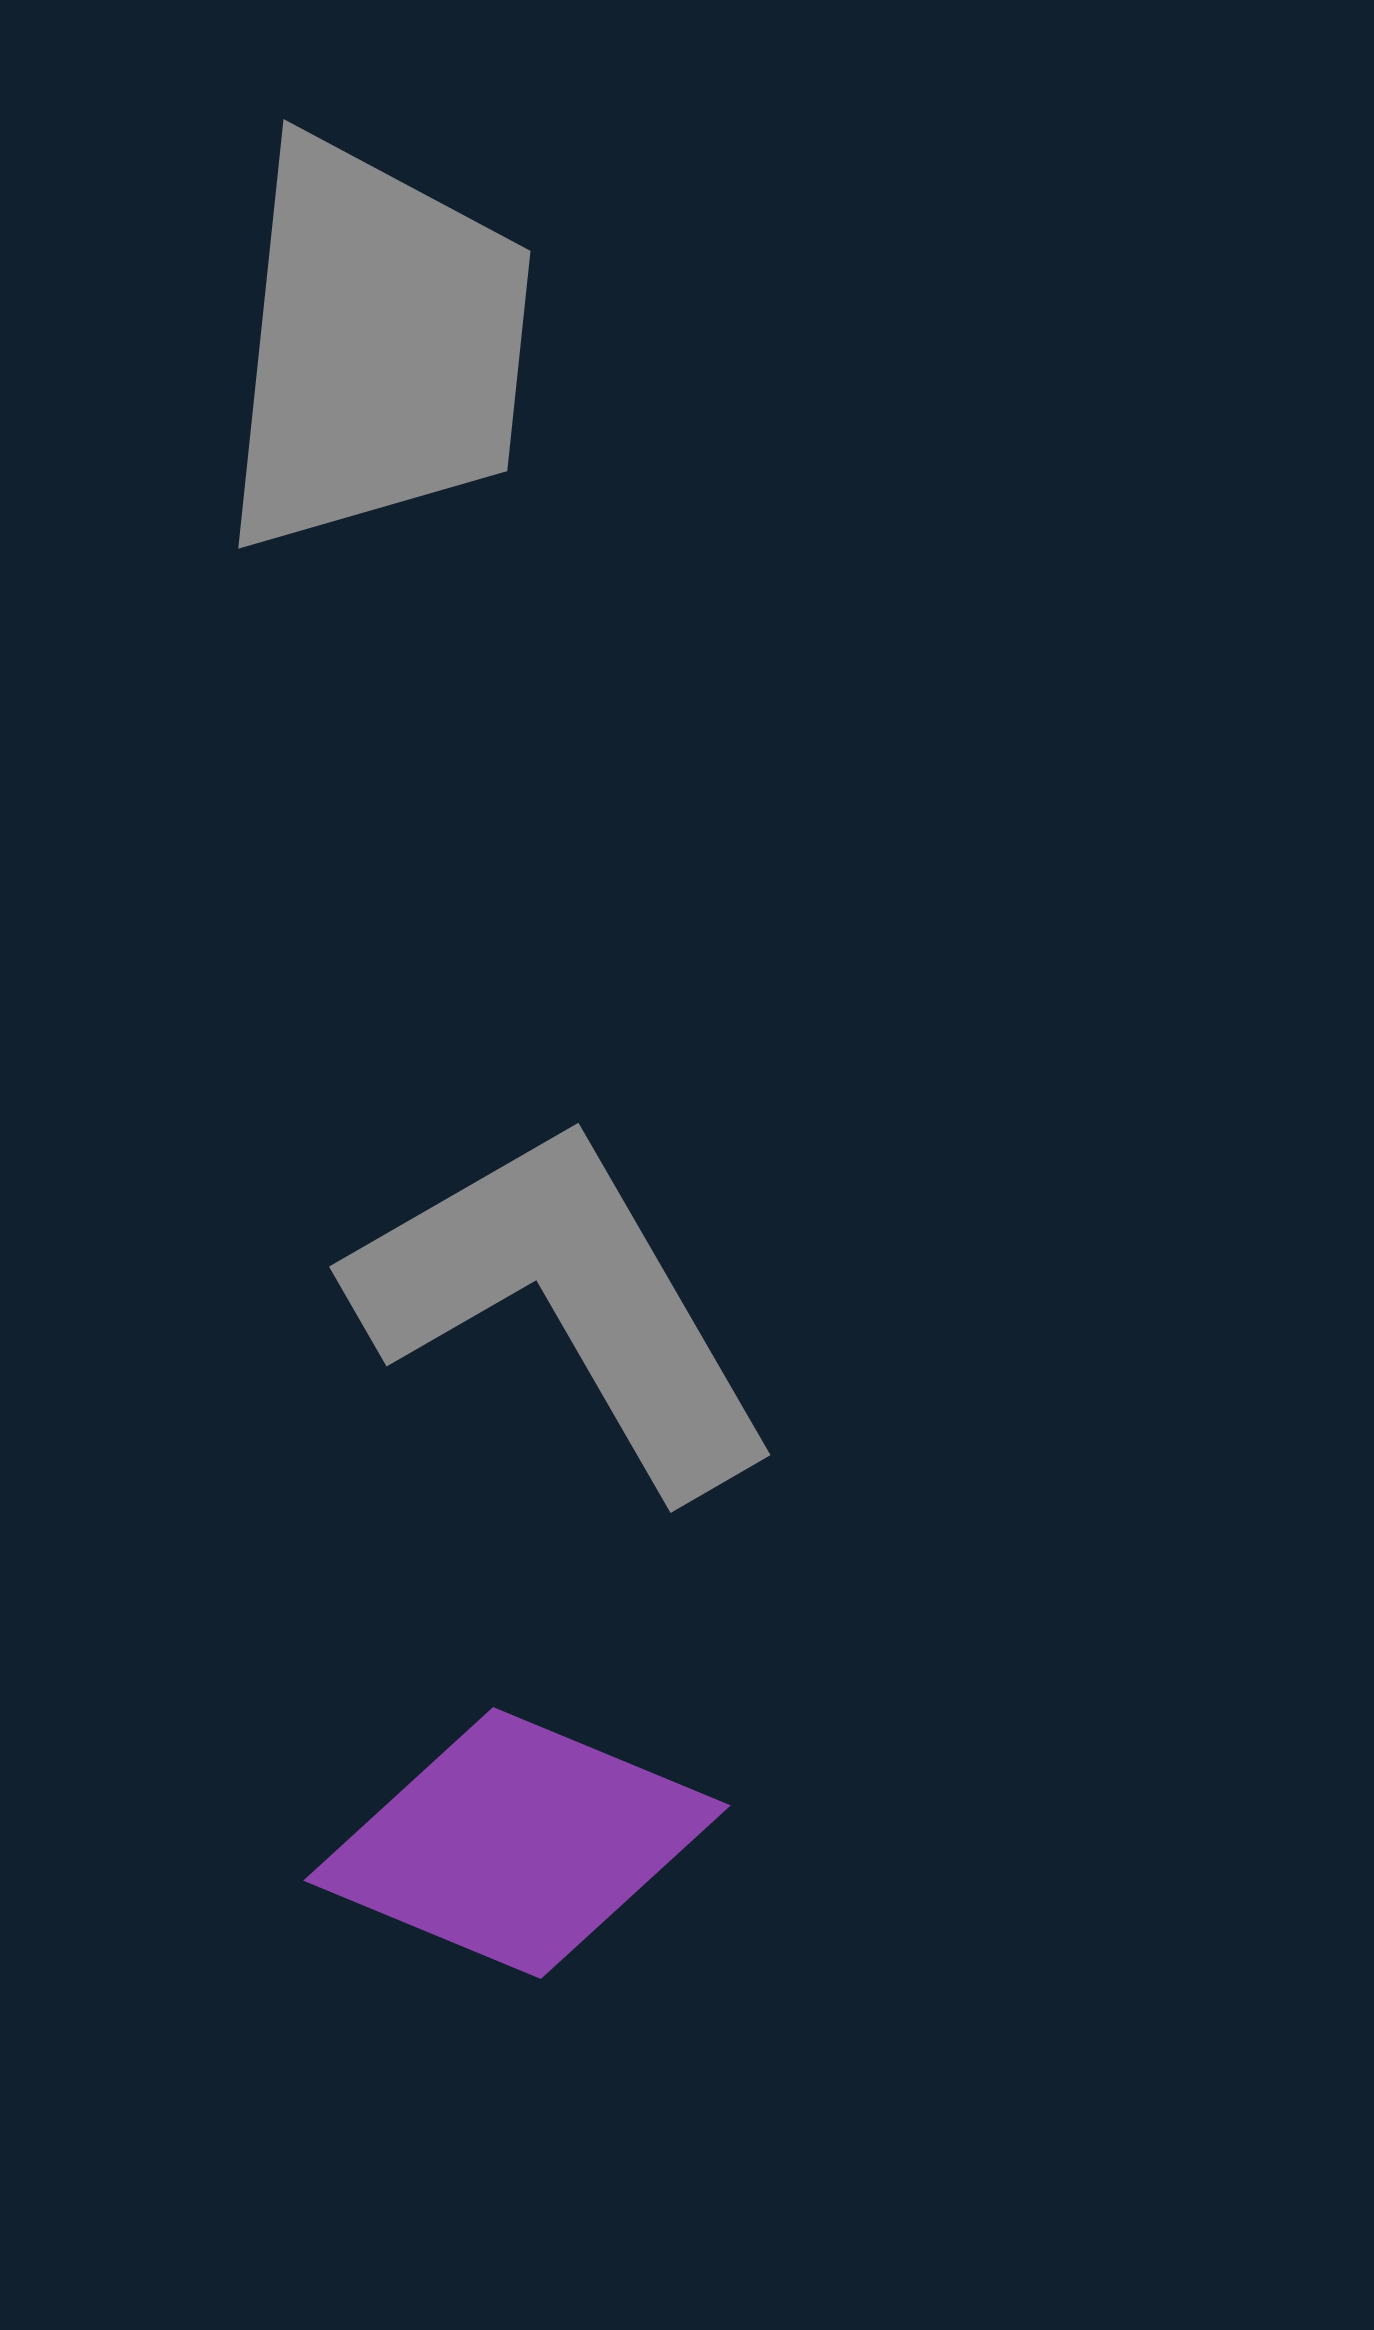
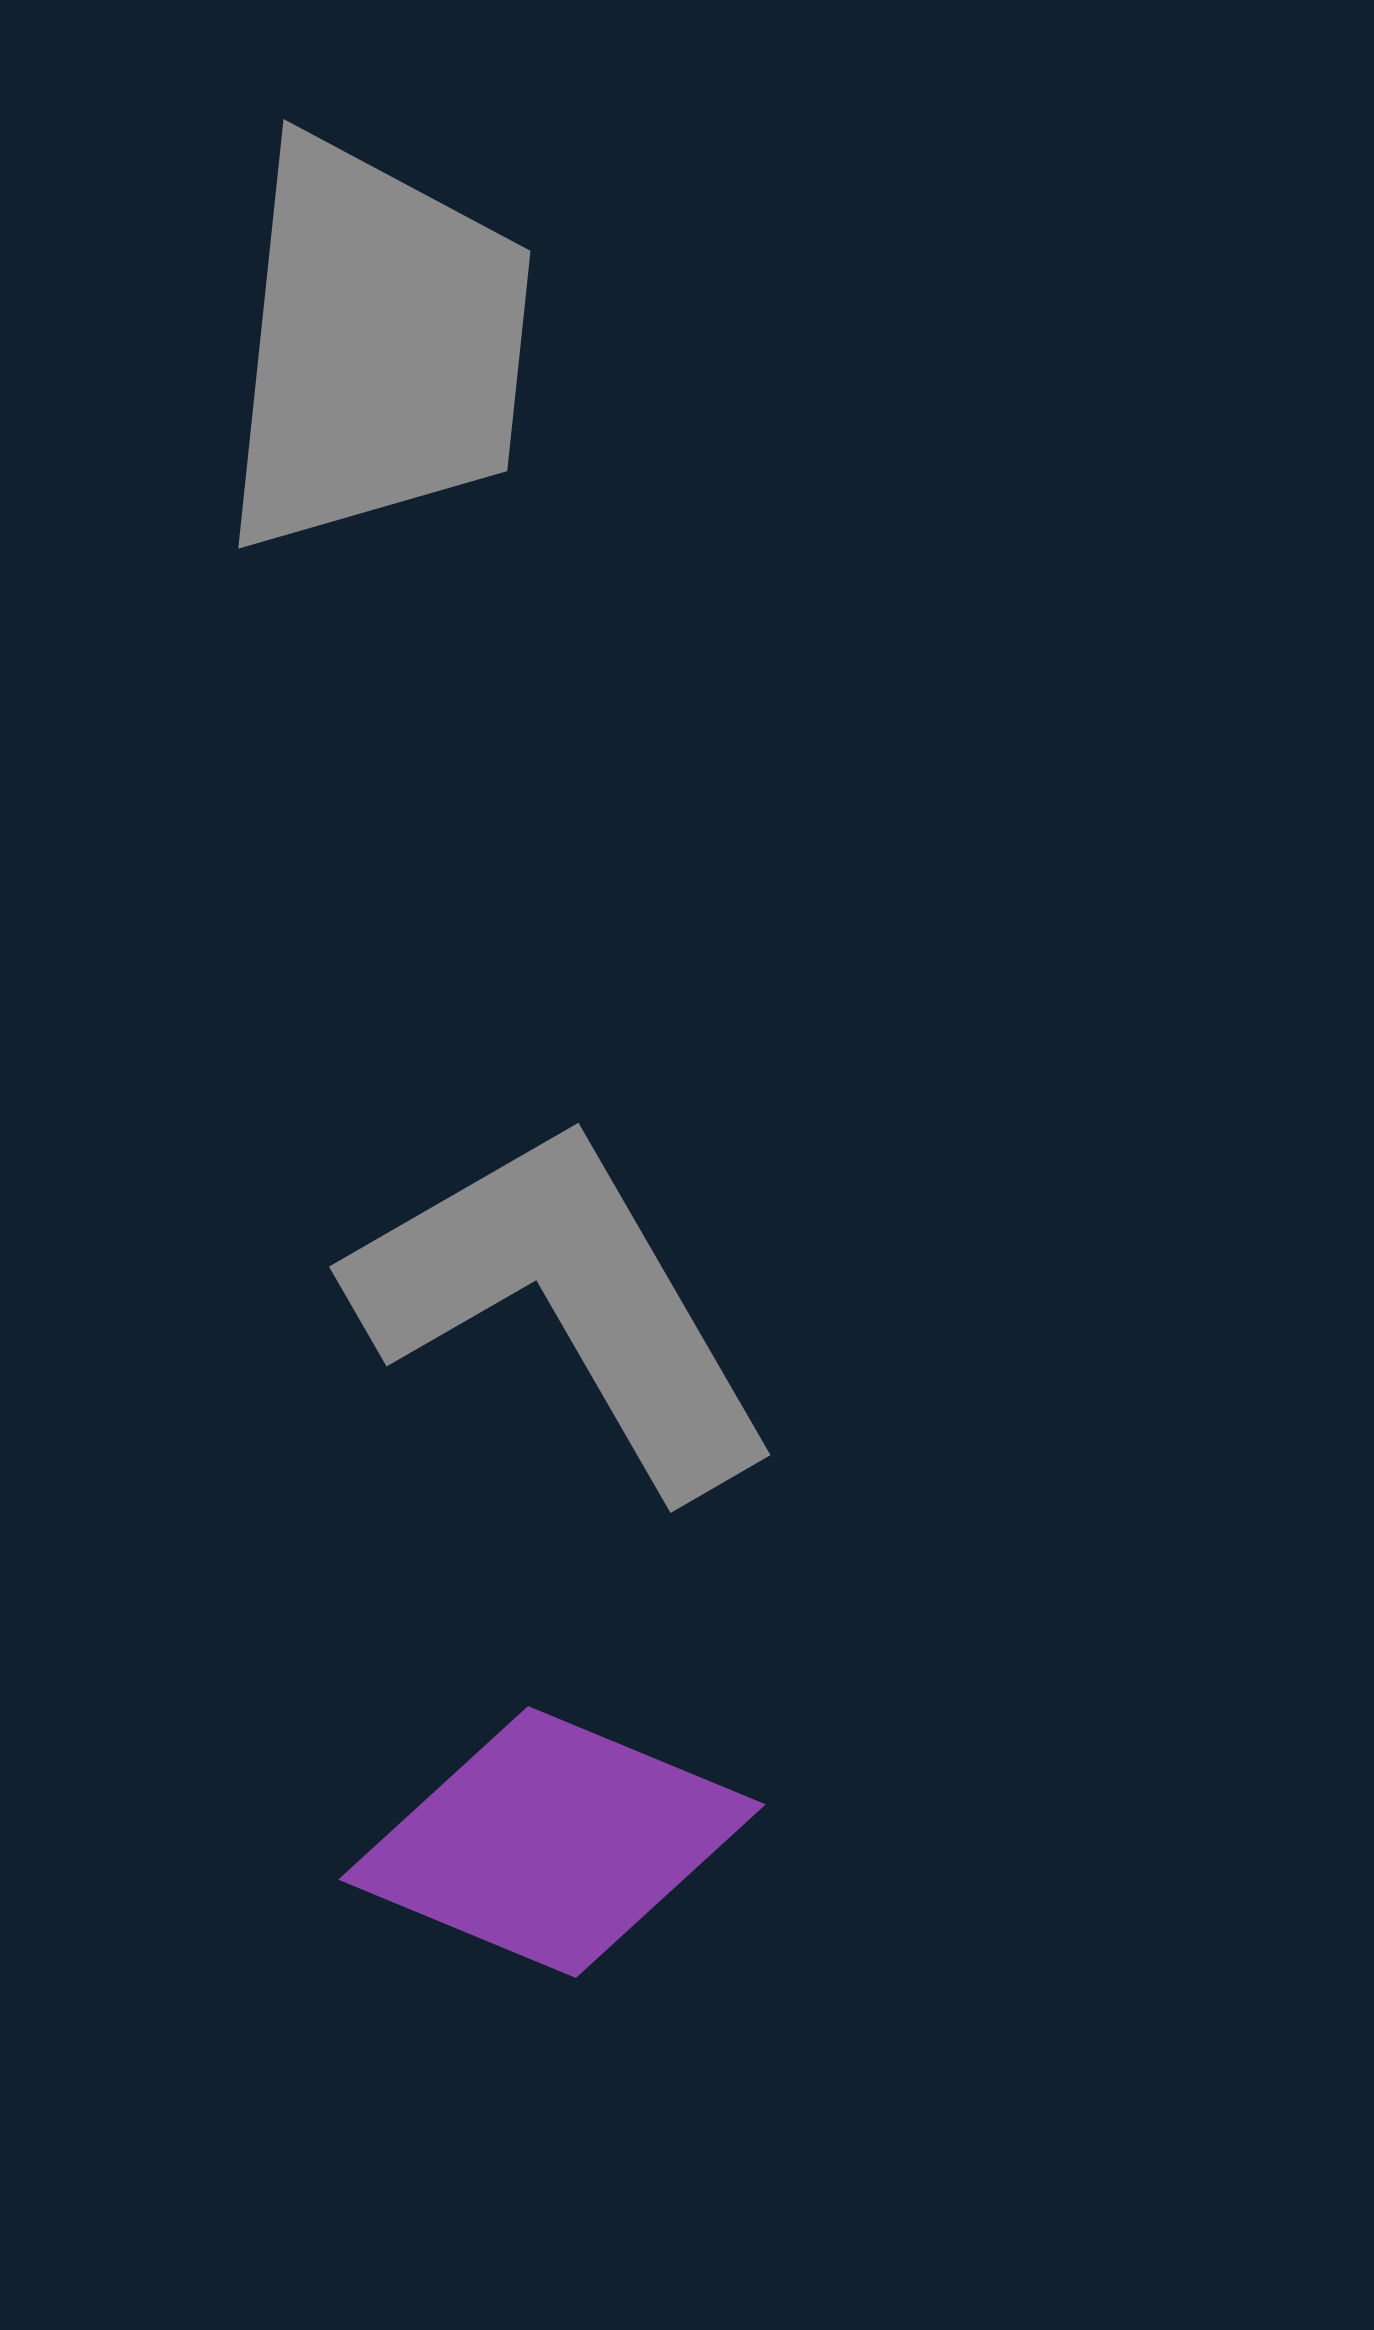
purple diamond: moved 35 px right, 1 px up
